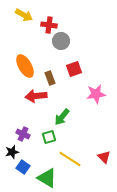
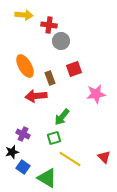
yellow arrow: rotated 24 degrees counterclockwise
green square: moved 5 px right, 1 px down
